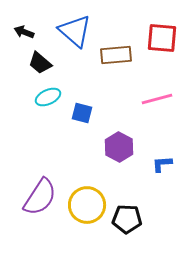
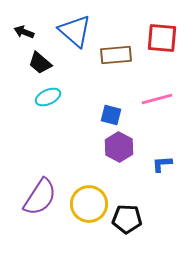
blue square: moved 29 px right, 2 px down
yellow circle: moved 2 px right, 1 px up
